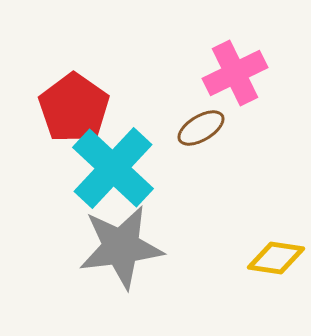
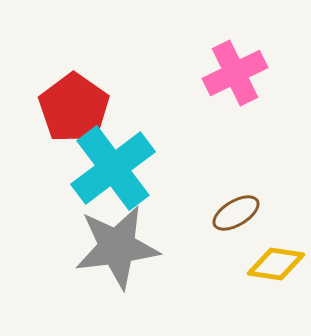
brown ellipse: moved 35 px right, 85 px down
cyan cross: rotated 10 degrees clockwise
gray star: moved 4 px left
yellow diamond: moved 6 px down
